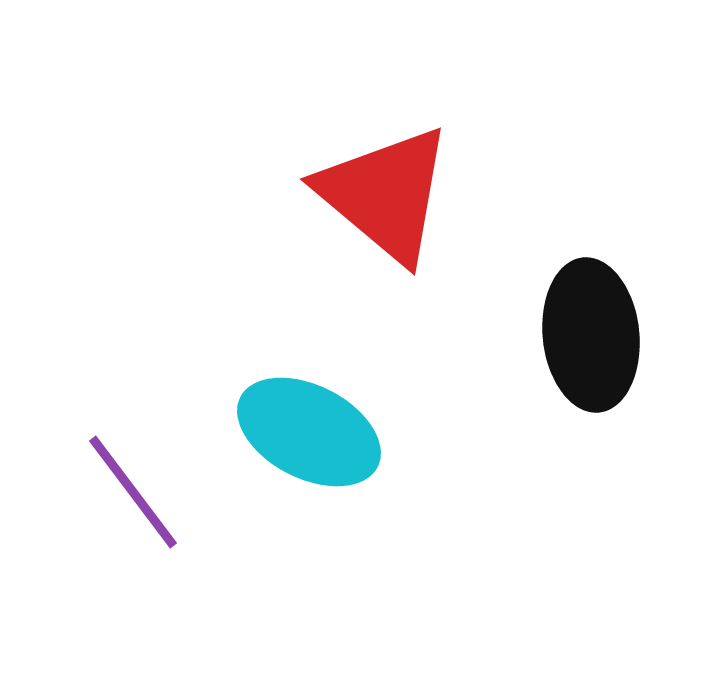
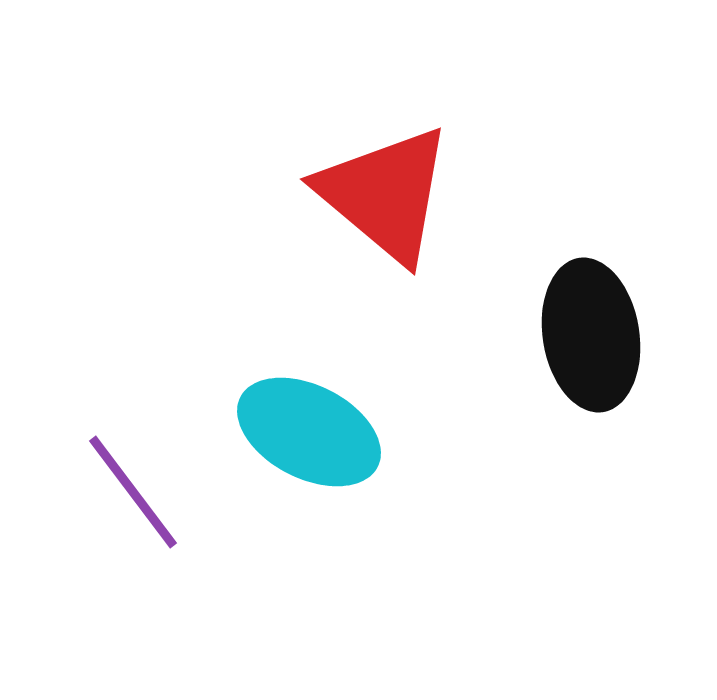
black ellipse: rotated 3 degrees counterclockwise
